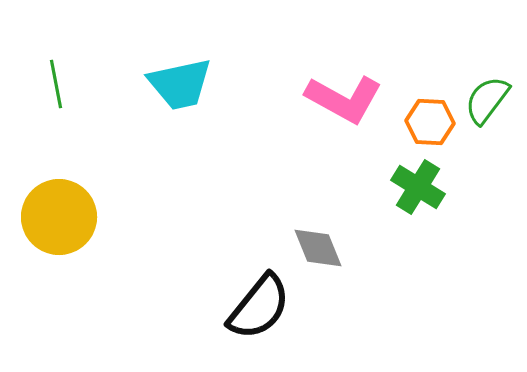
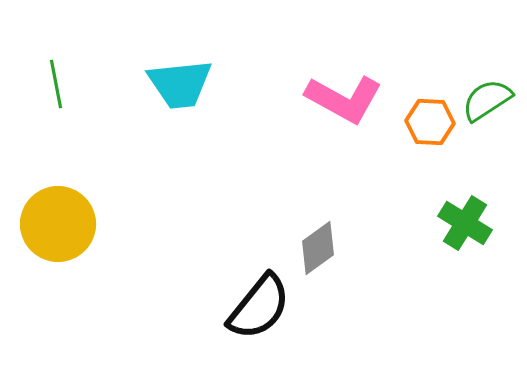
cyan trapezoid: rotated 6 degrees clockwise
green semicircle: rotated 20 degrees clockwise
green cross: moved 47 px right, 36 px down
yellow circle: moved 1 px left, 7 px down
gray diamond: rotated 76 degrees clockwise
